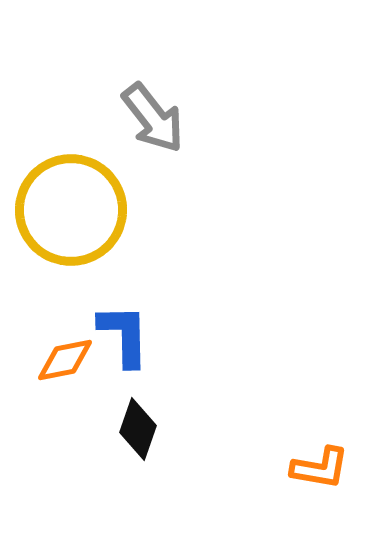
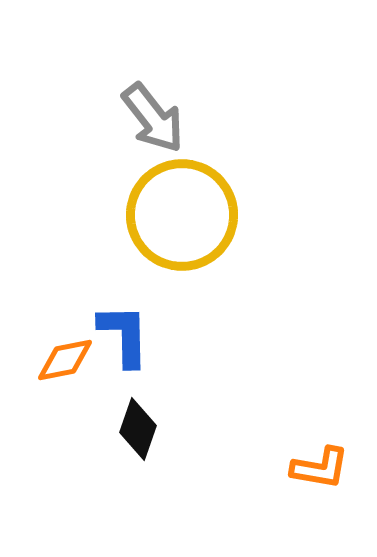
yellow circle: moved 111 px right, 5 px down
